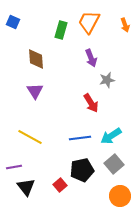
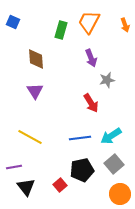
orange circle: moved 2 px up
